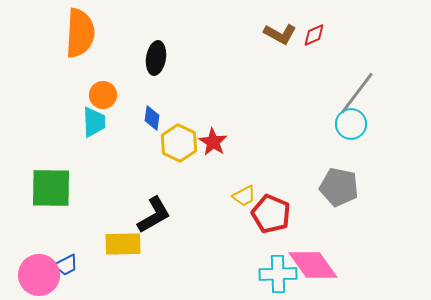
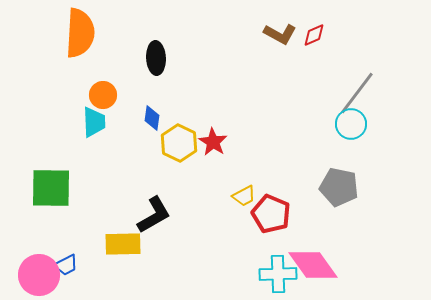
black ellipse: rotated 12 degrees counterclockwise
